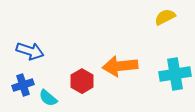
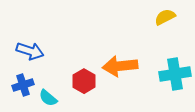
red hexagon: moved 2 px right
